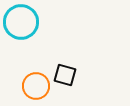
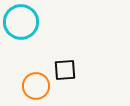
black square: moved 5 px up; rotated 20 degrees counterclockwise
